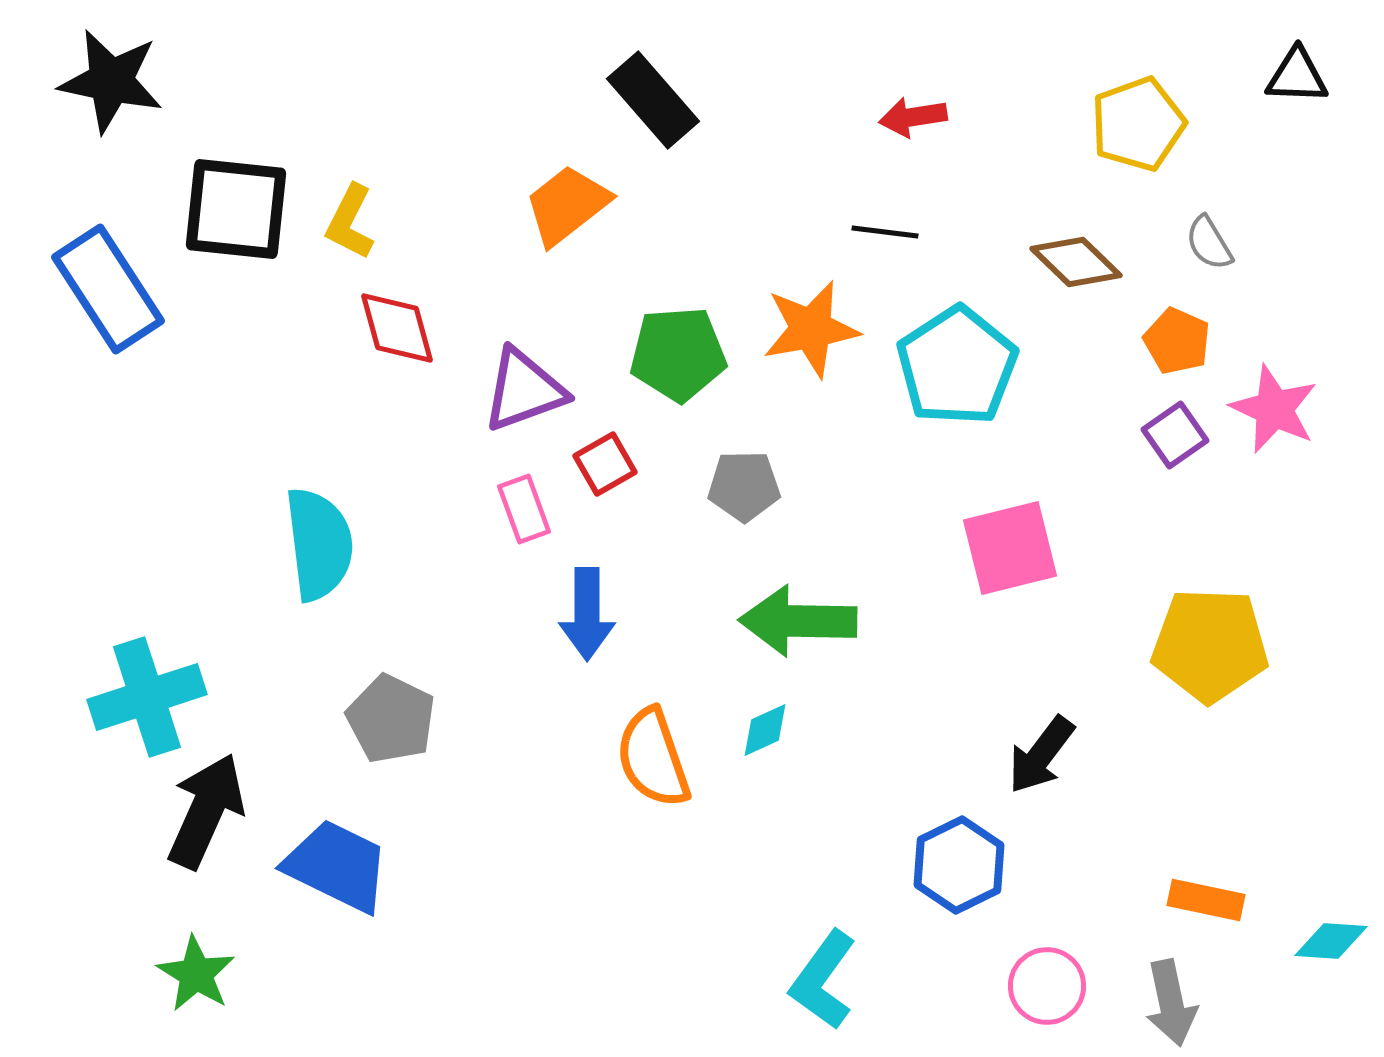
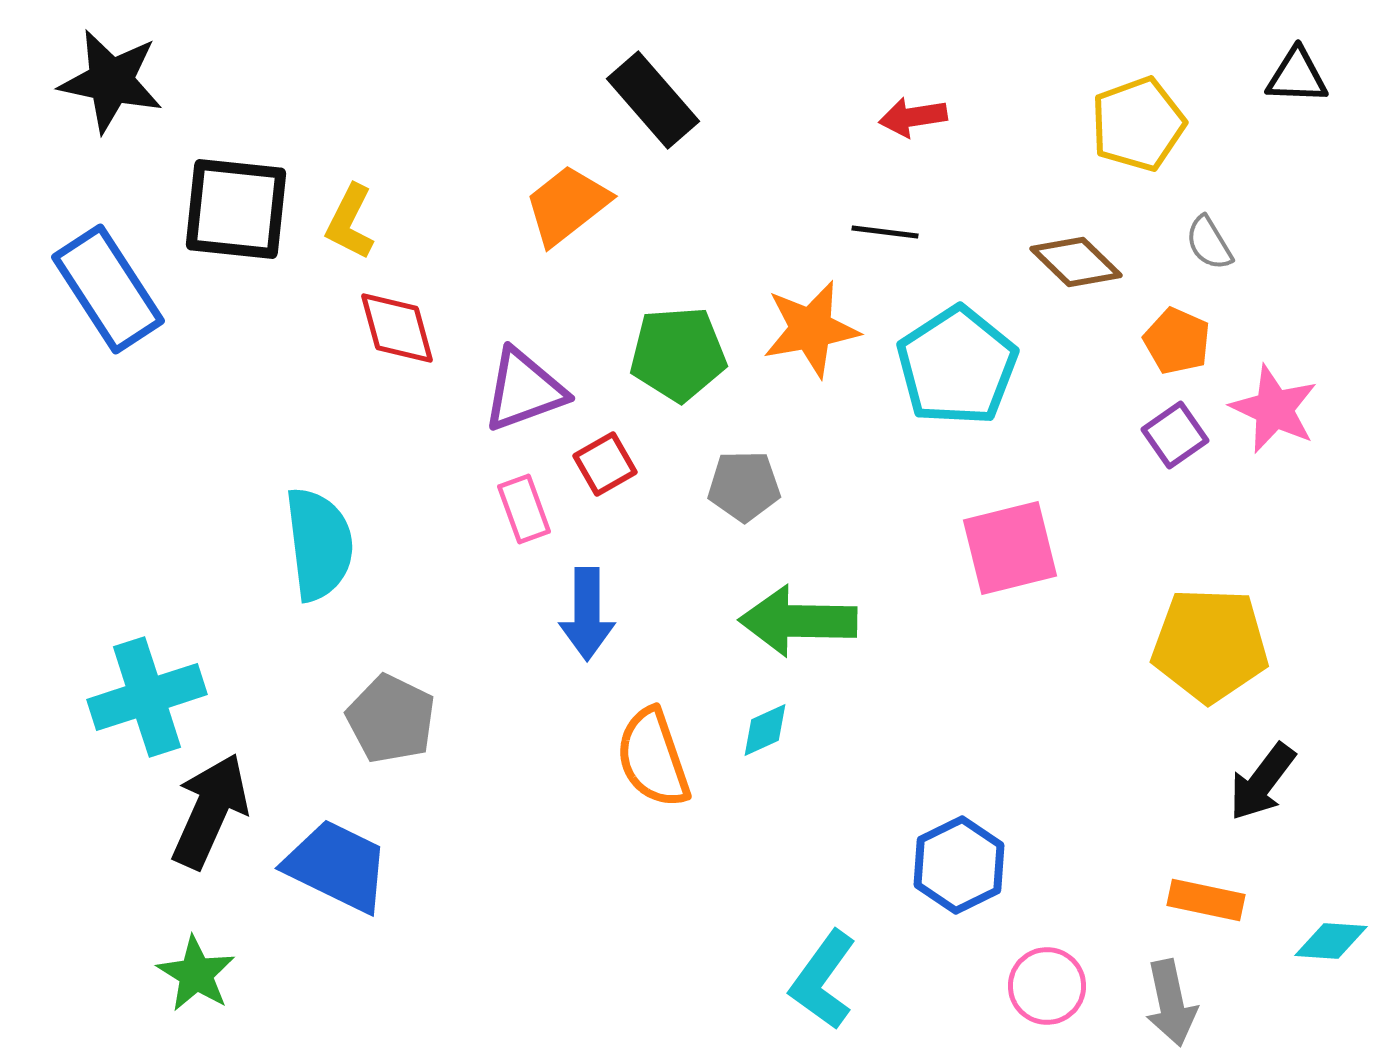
black arrow at (1041, 755): moved 221 px right, 27 px down
black arrow at (206, 811): moved 4 px right
